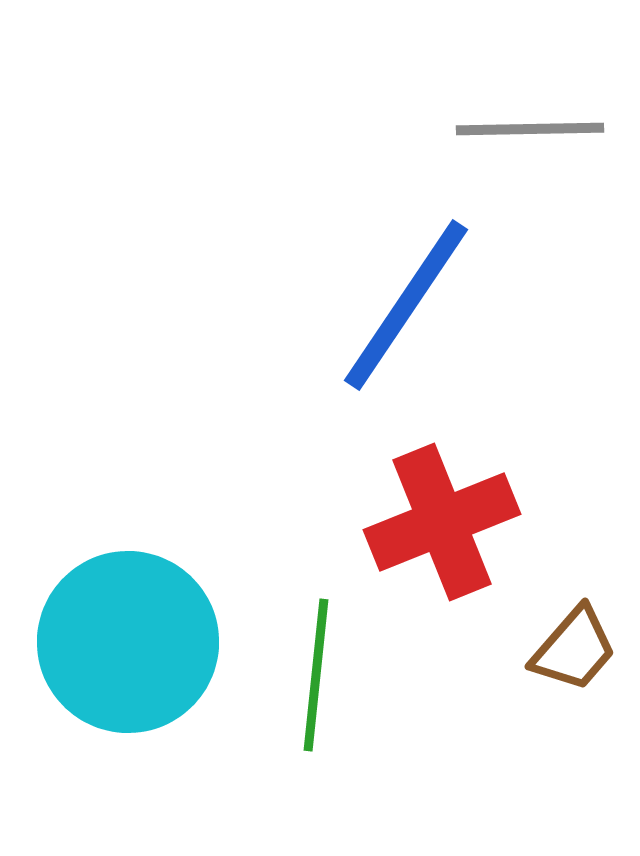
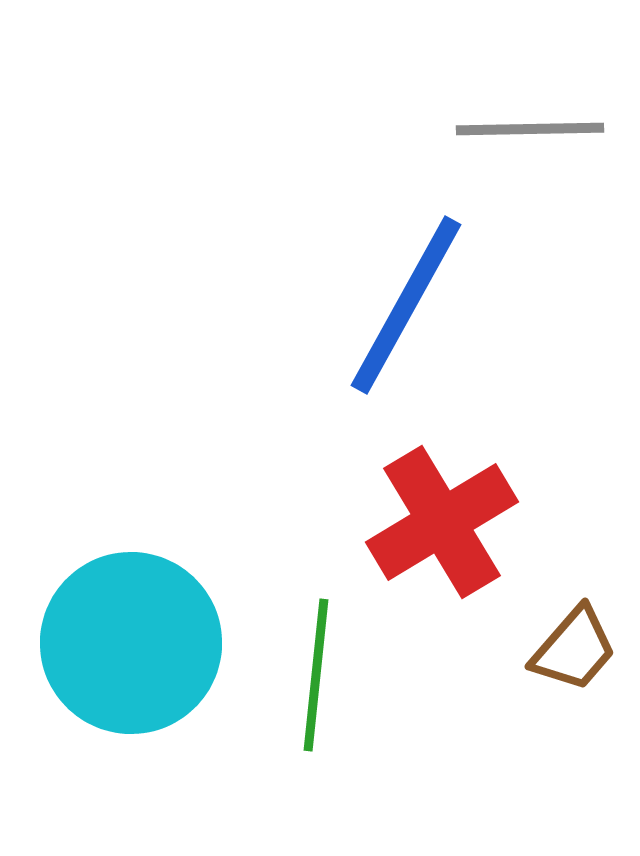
blue line: rotated 5 degrees counterclockwise
red cross: rotated 9 degrees counterclockwise
cyan circle: moved 3 px right, 1 px down
